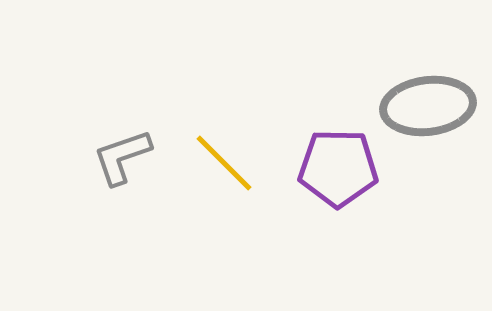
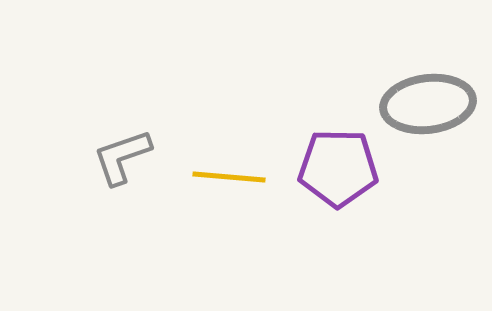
gray ellipse: moved 2 px up
yellow line: moved 5 px right, 14 px down; rotated 40 degrees counterclockwise
